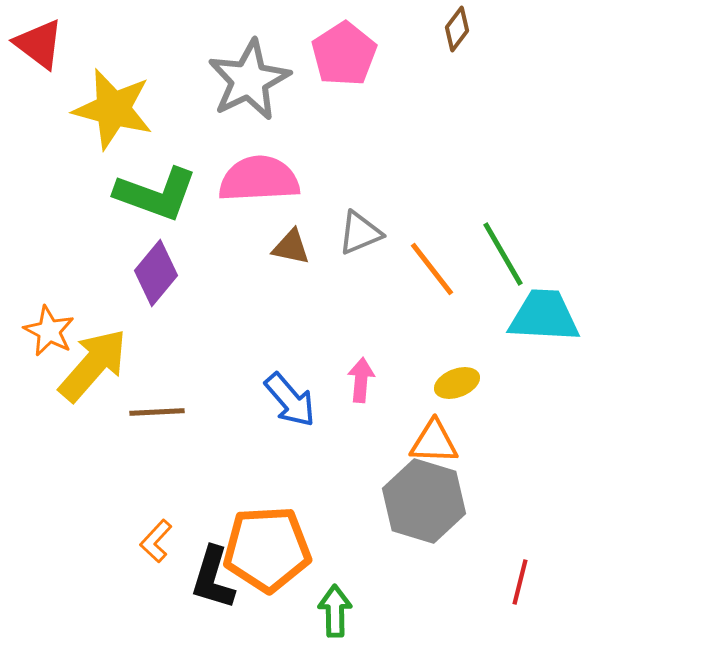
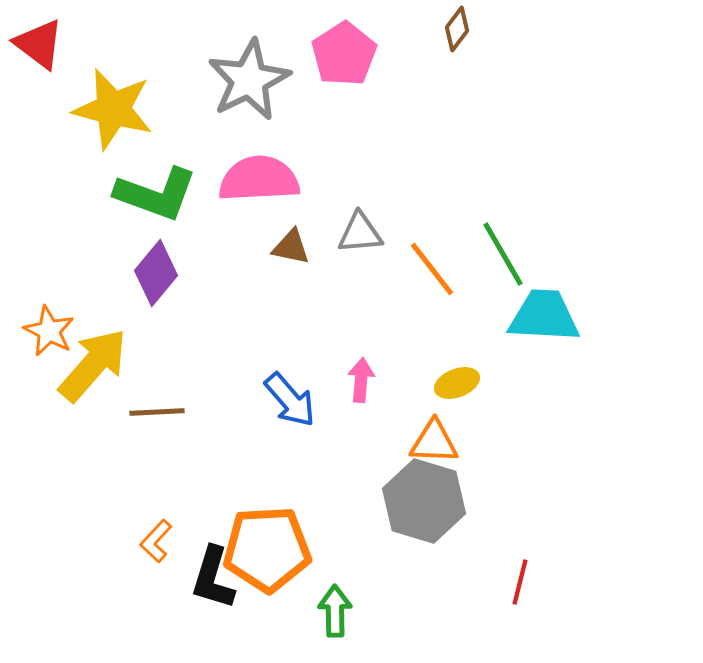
gray triangle: rotated 18 degrees clockwise
